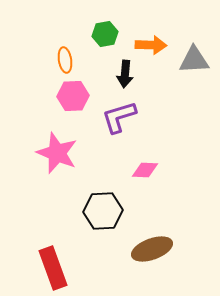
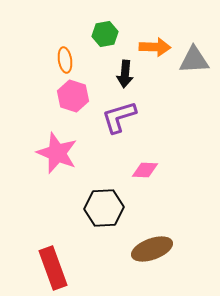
orange arrow: moved 4 px right, 2 px down
pink hexagon: rotated 20 degrees clockwise
black hexagon: moved 1 px right, 3 px up
